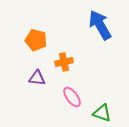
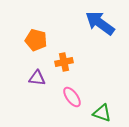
blue arrow: moved 2 px up; rotated 24 degrees counterclockwise
